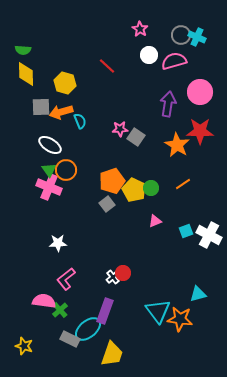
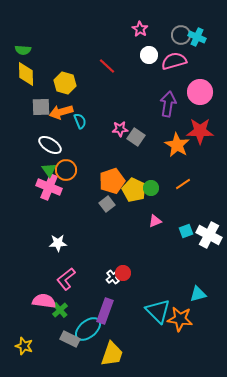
cyan triangle at (158, 311): rotated 8 degrees counterclockwise
